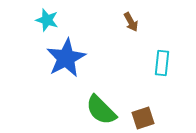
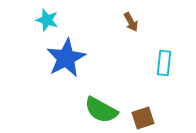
cyan rectangle: moved 2 px right
green semicircle: rotated 16 degrees counterclockwise
